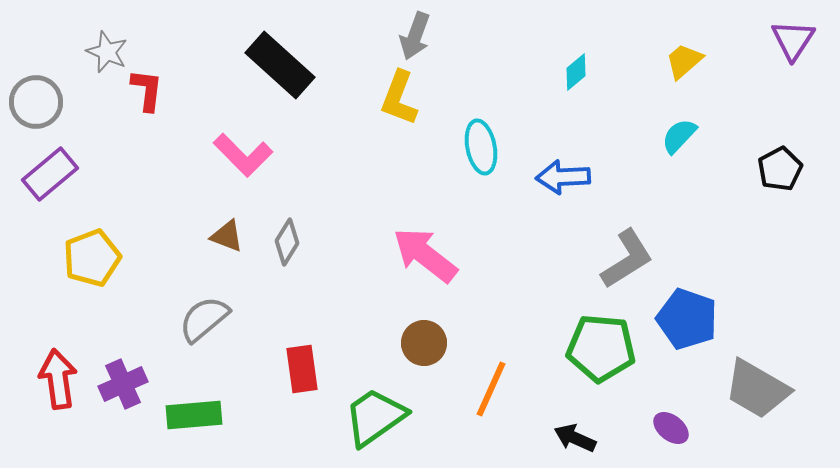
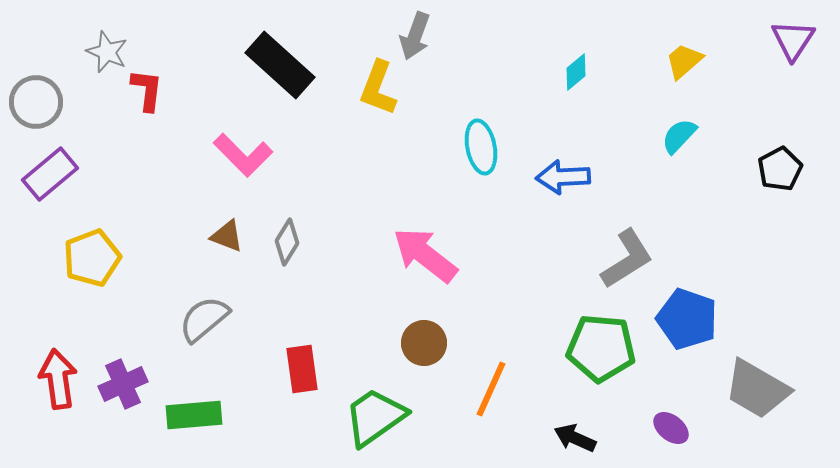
yellow L-shape: moved 21 px left, 10 px up
